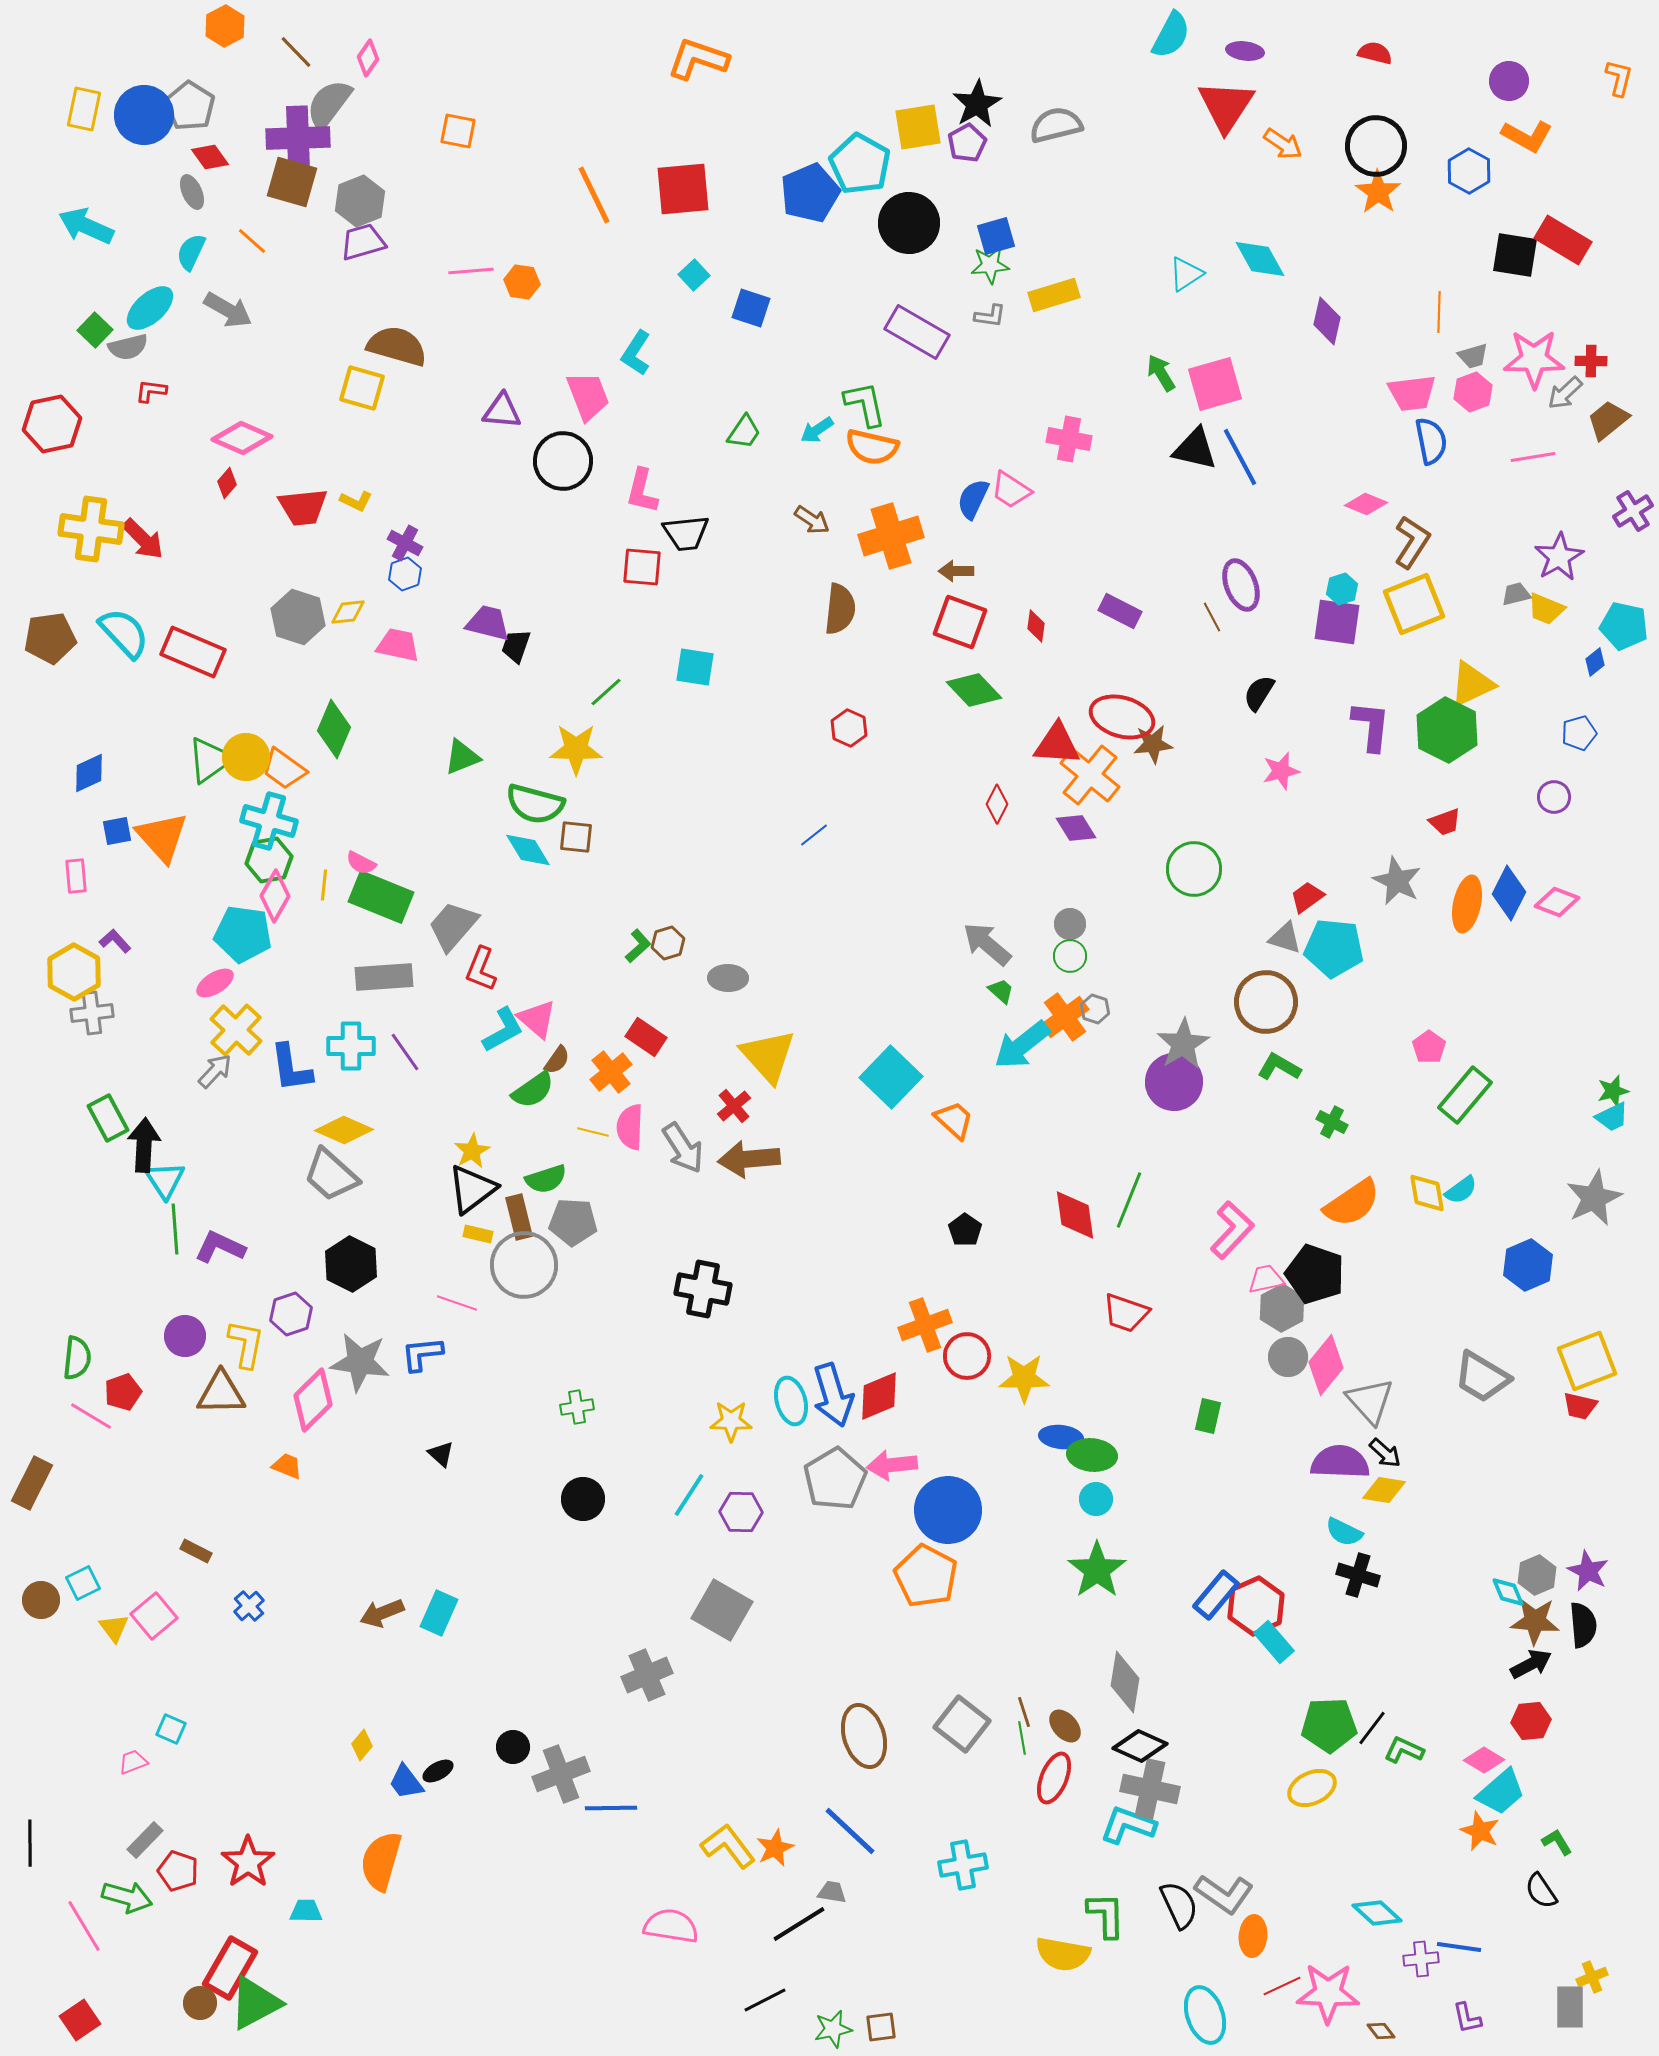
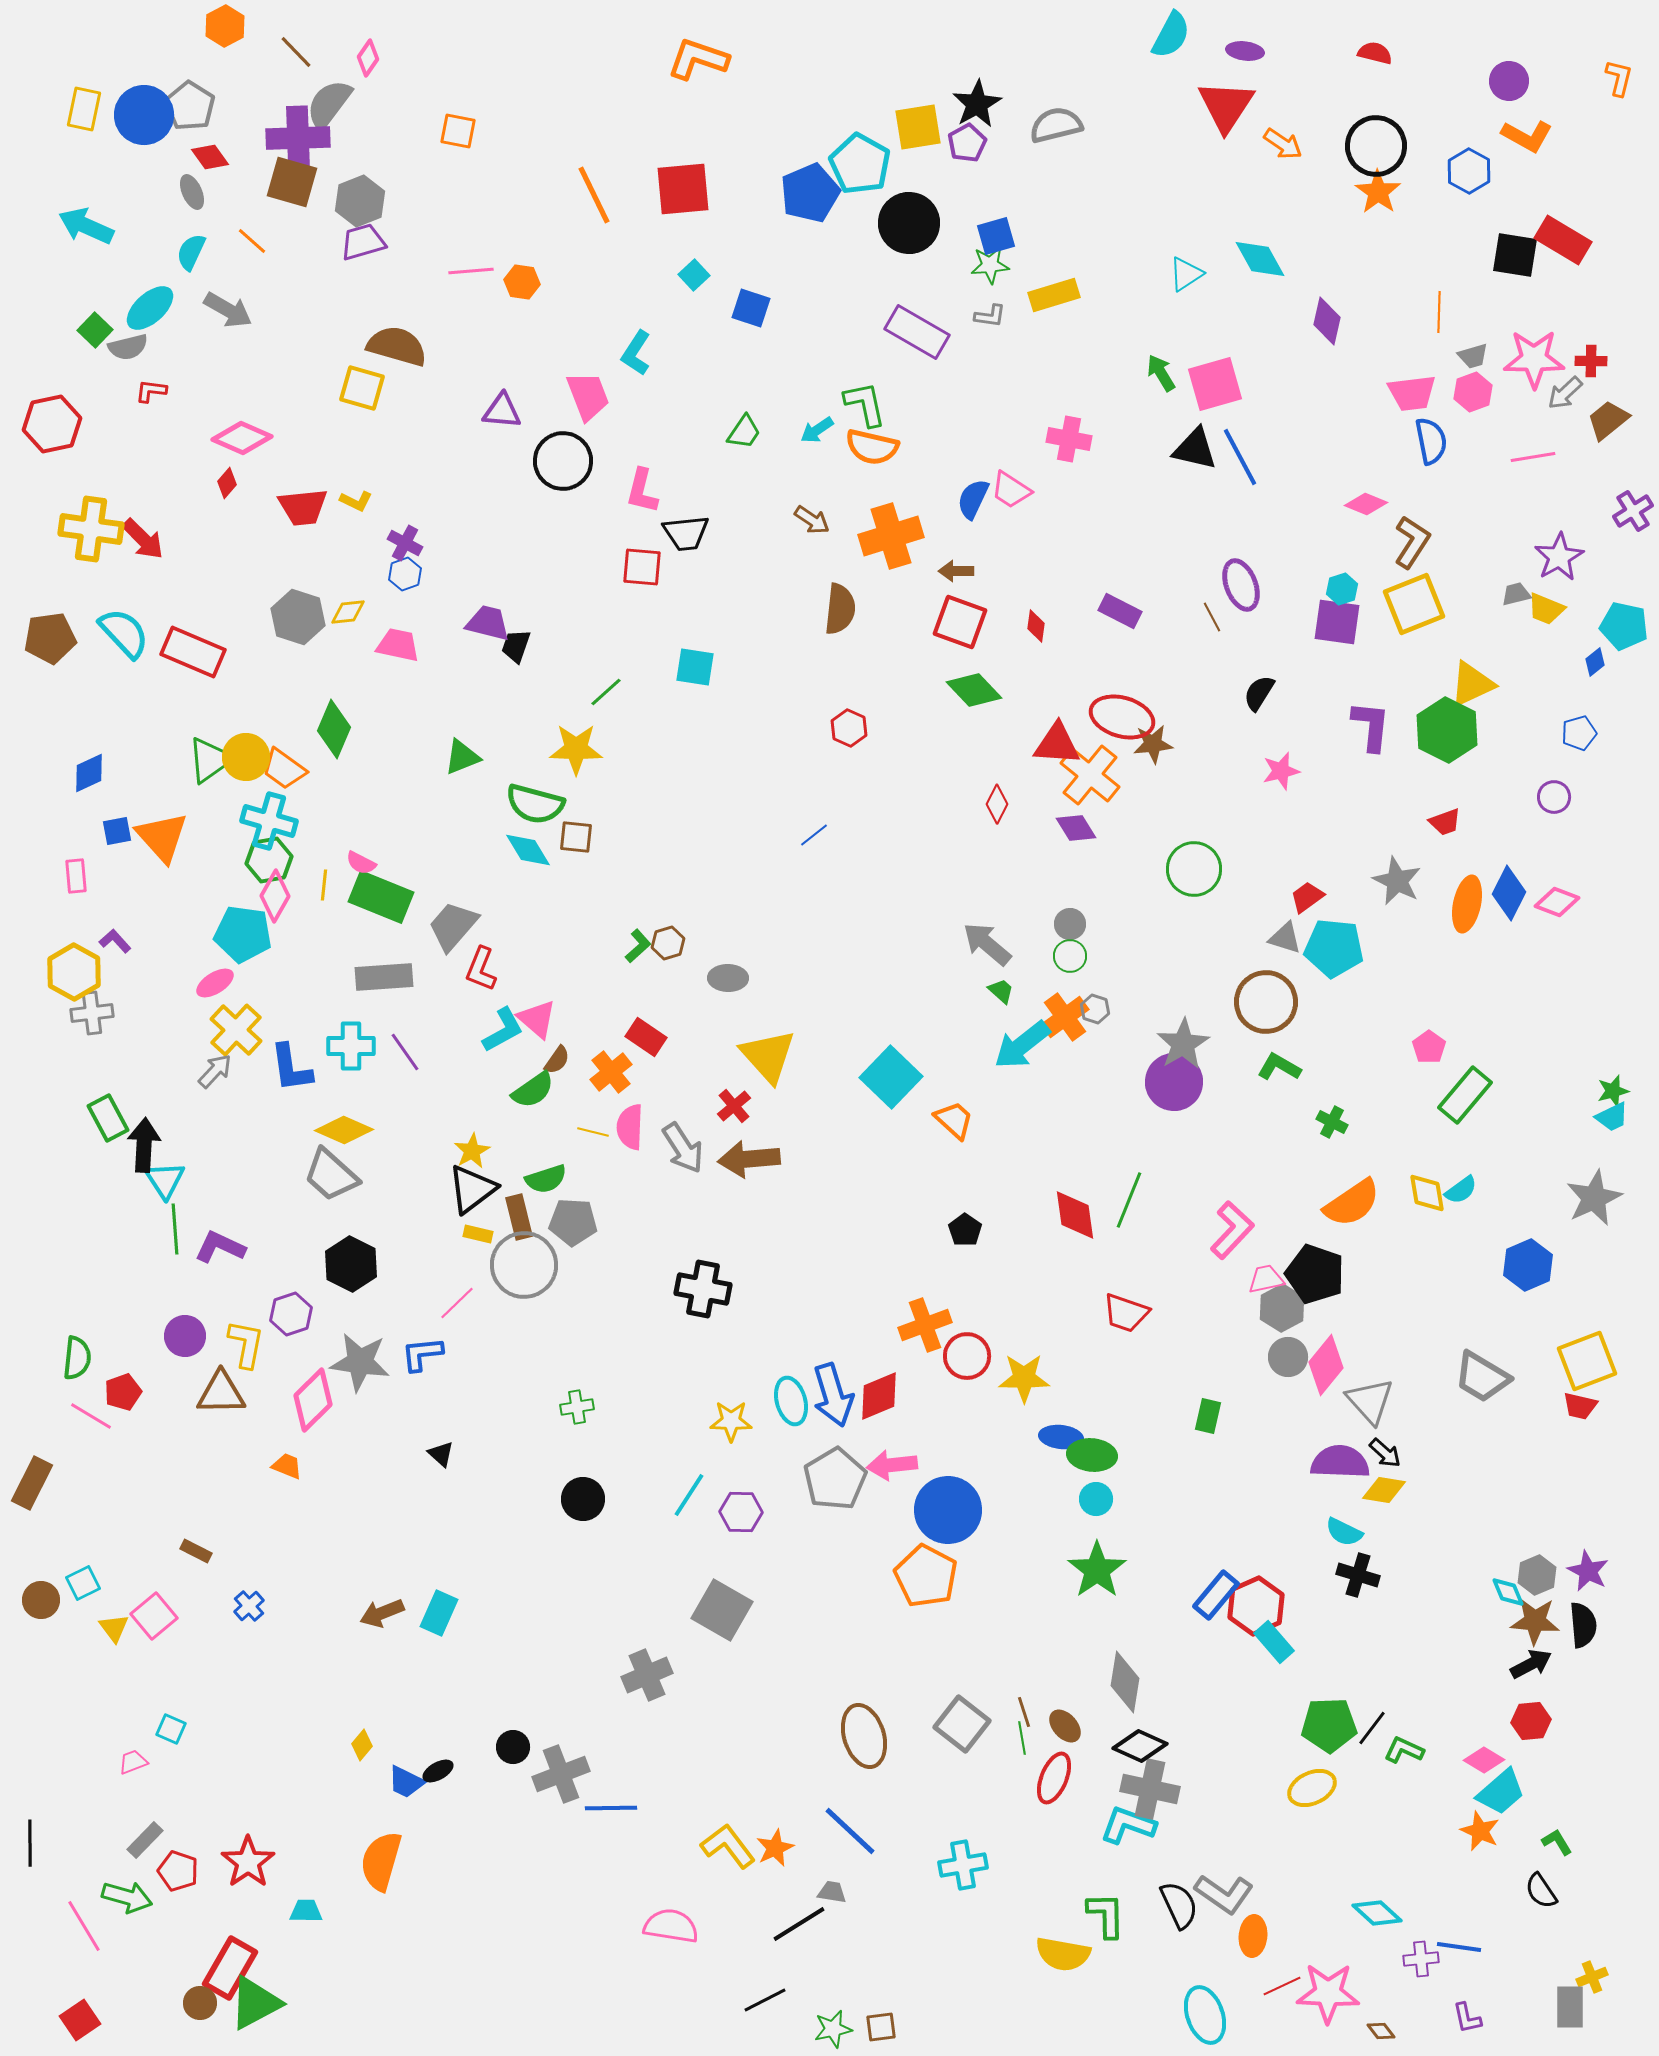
pink line at (457, 1303): rotated 63 degrees counterclockwise
blue trapezoid at (406, 1782): rotated 27 degrees counterclockwise
